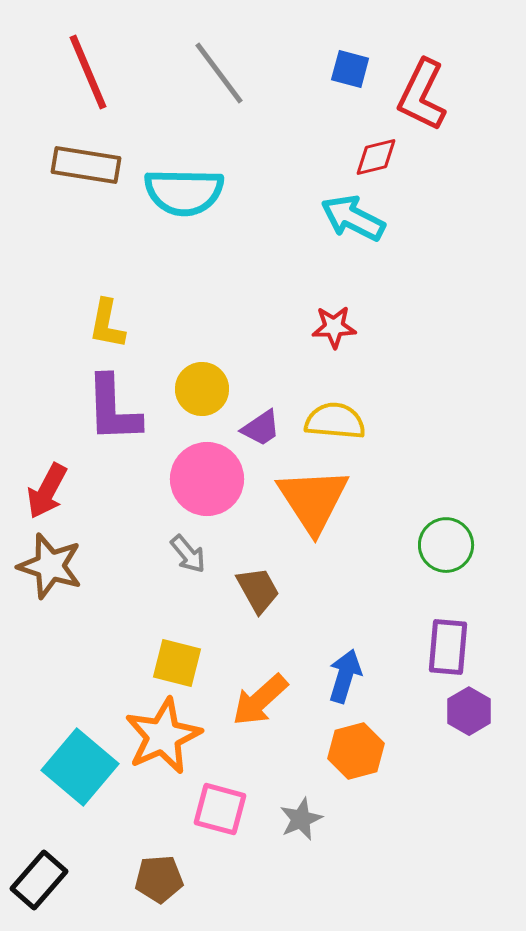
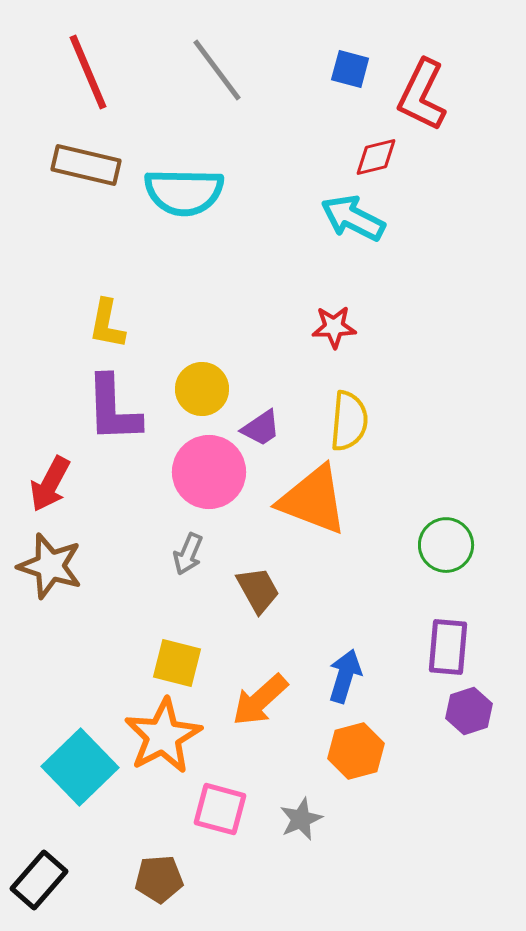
gray line: moved 2 px left, 3 px up
brown rectangle: rotated 4 degrees clockwise
yellow semicircle: moved 14 px right; rotated 90 degrees clockwise
pink circle: moved 2 px right, 7 px up
red arrow: moved 3 px right, 7 px up
orange triangle: rotated 36 degrees counterclockwise
gray arrow: rotated 63 degrees clockwise
purple hexagon: rotated 12 degrees clockwise
orange star: rotated 4 degrees counterclockwise
cyan square: rotated 6 degrees clockwise
